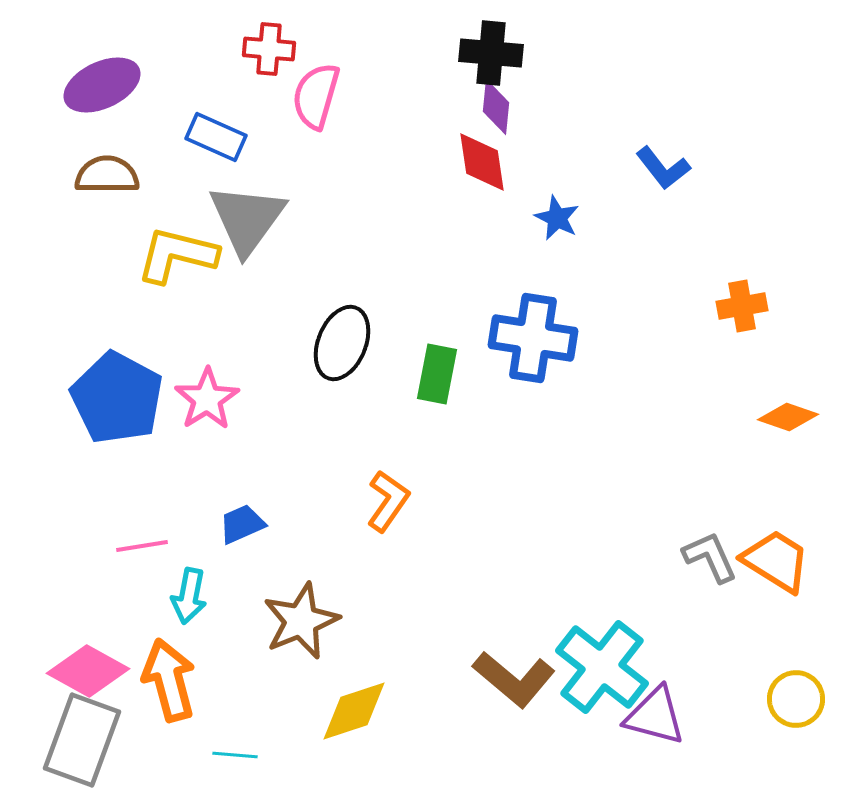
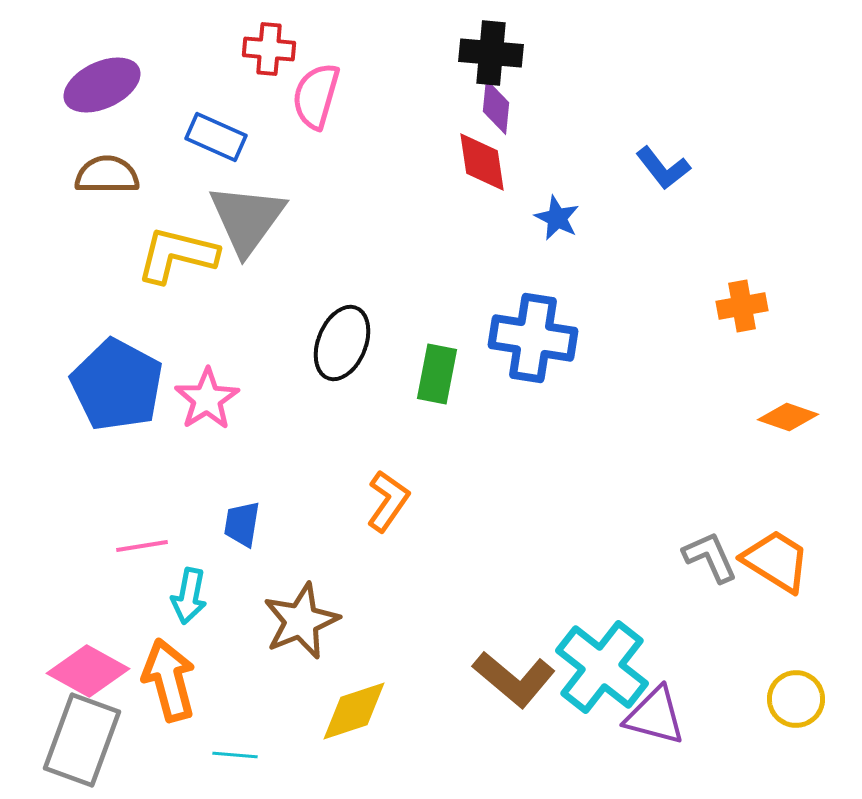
blue pentagon: moved 13 px up
blue trapezoid: rotated 57 degrees counterclockwise
